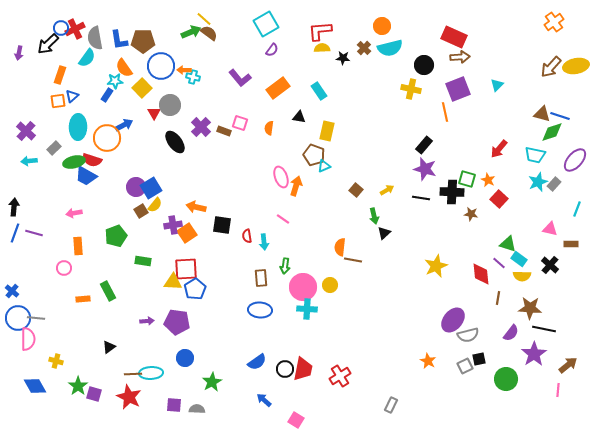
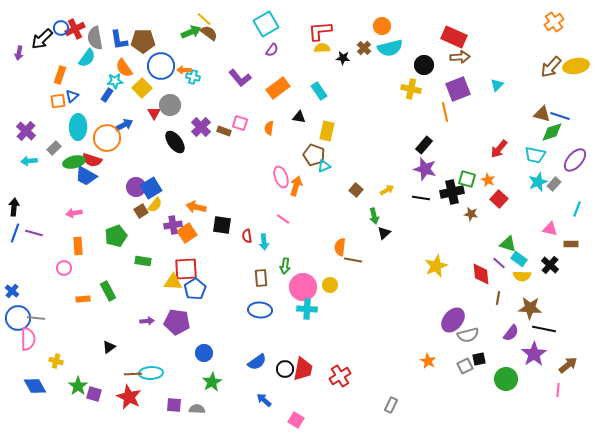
black arrow at (48, 44): moved 6 px left, 5 px up
black cross at (452, 192): rotated 15 degrees counterclockwise
blue circle at (185, 358): moved 19 px right, 5 px up
